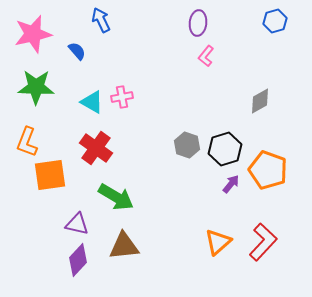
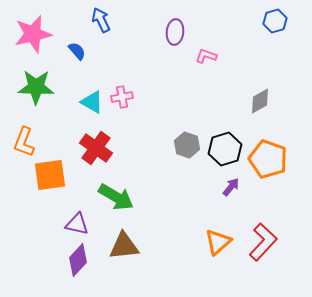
purple ellipse: moved 23 px left, 9 px down
pink L-shape: rotated 70 degrees clockwise
orange L-shape: moved 3 px left
orange pentagon: moved 11 px up
purple arrow: moved 3 px down
